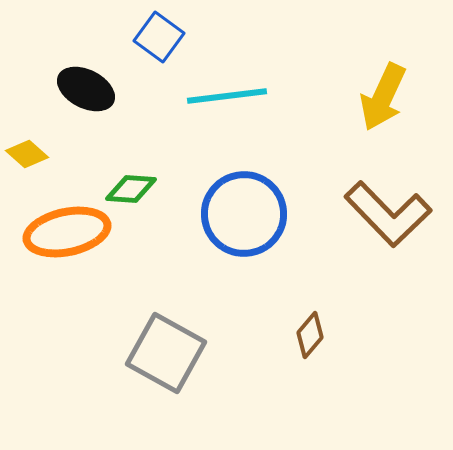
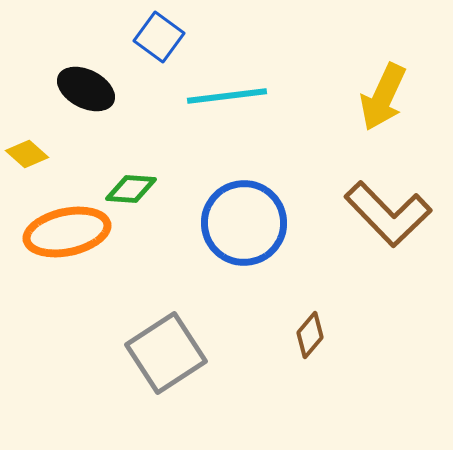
blue circle: moved 9 px down
gray square: rotated 28 degrees clockwise
